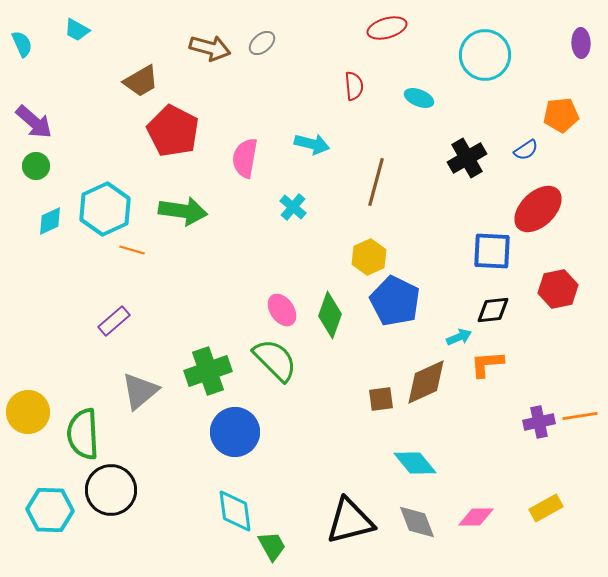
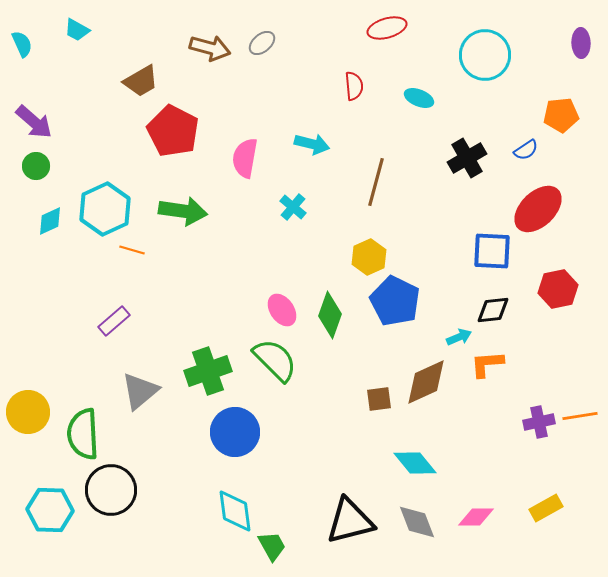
brown square at (381, 399): moved 2 px left
